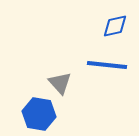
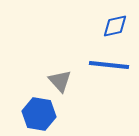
blue line: moved 2 px right
gray triangle: moved 2 px up
